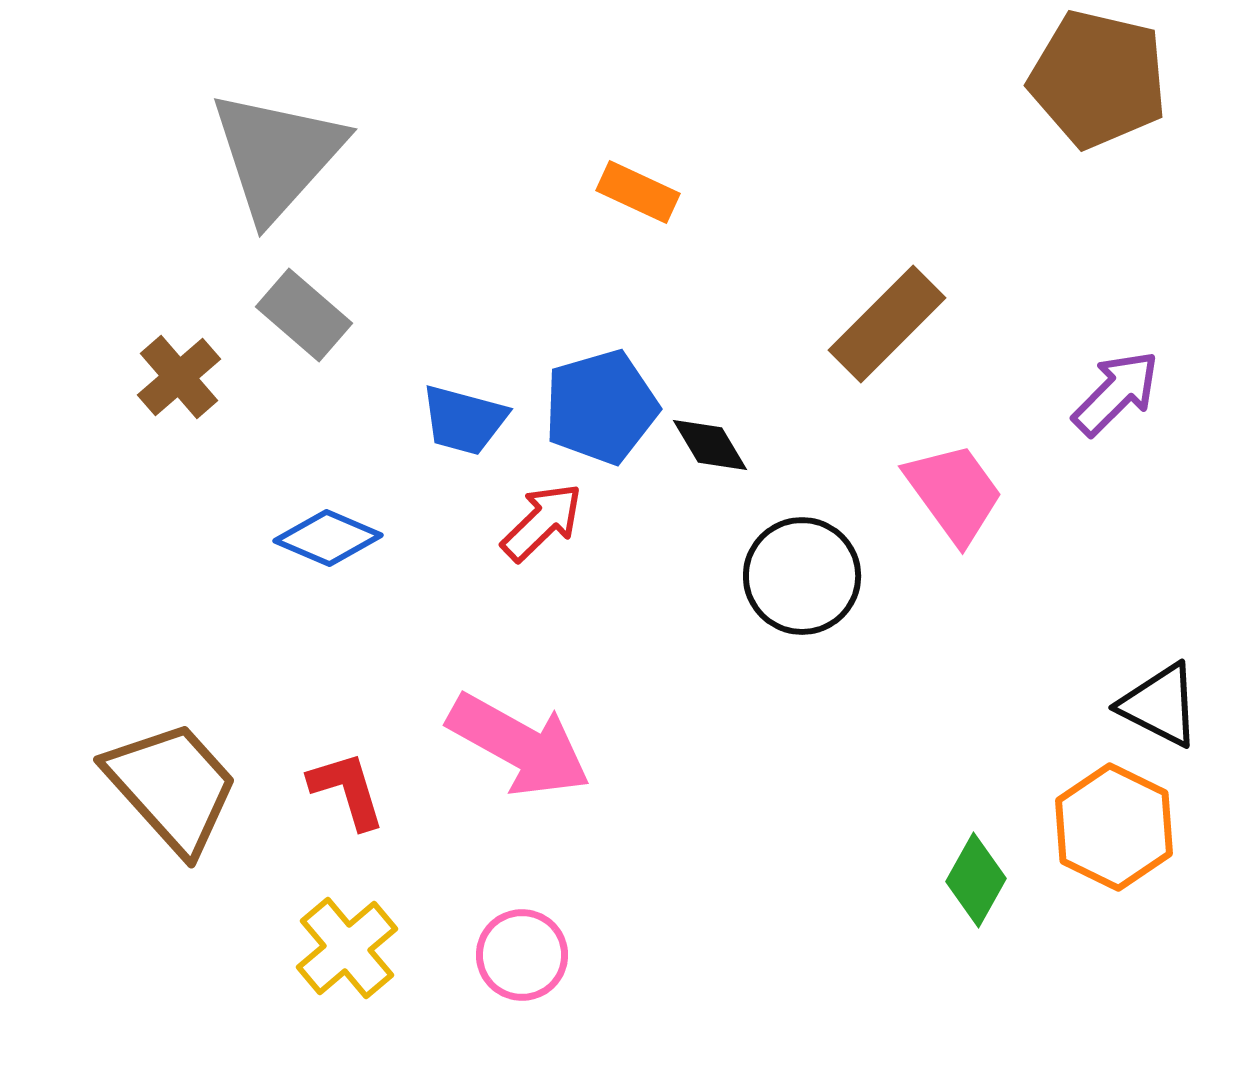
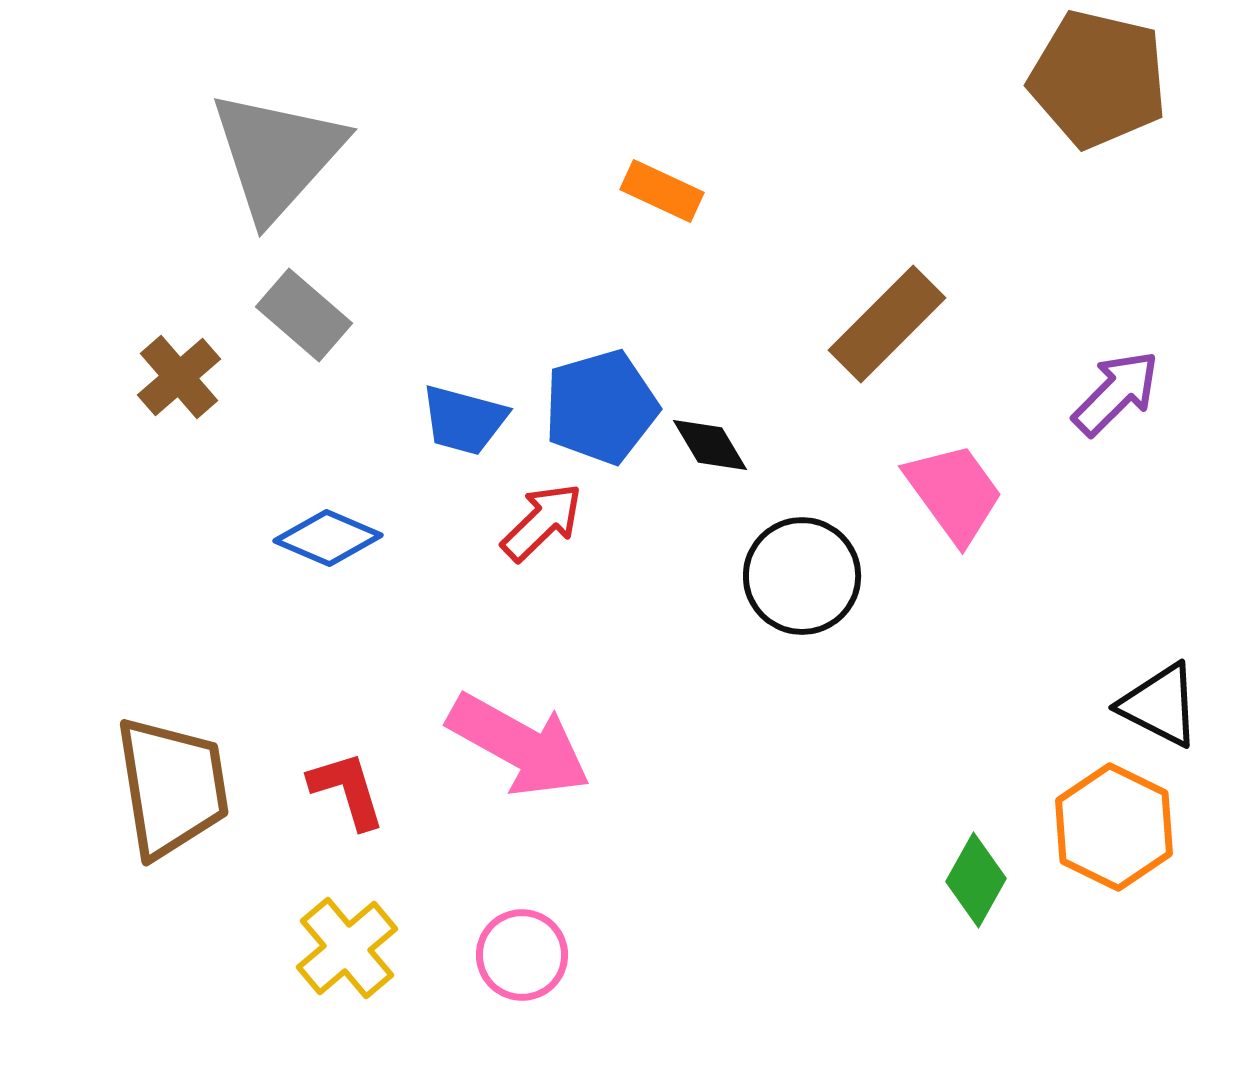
orange rectangle: moved 24 px right, 1 px up
brown trapezoid: rotated 33 degrees clockwise
